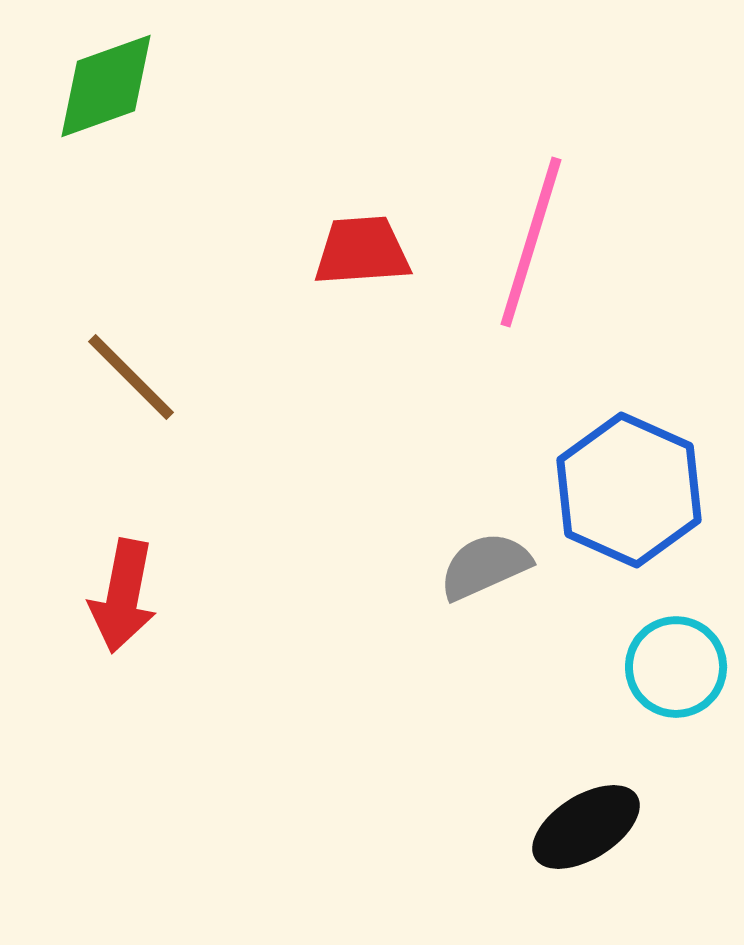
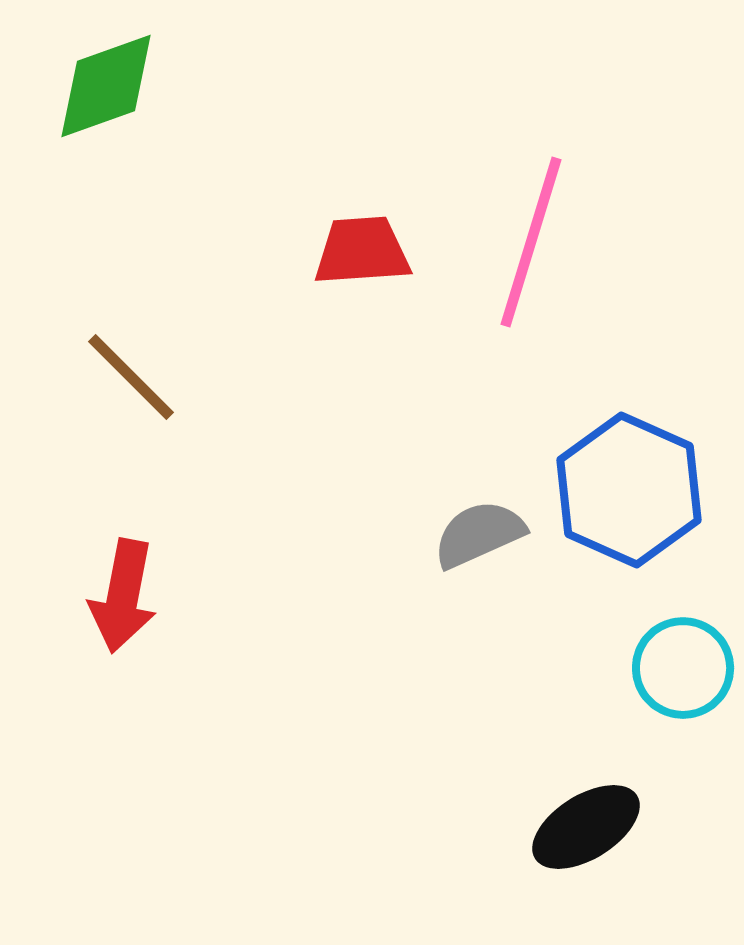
gray semicircle: moved 6 px left, 32 px up
cyan circle: moved 7 px right, 1 px down
